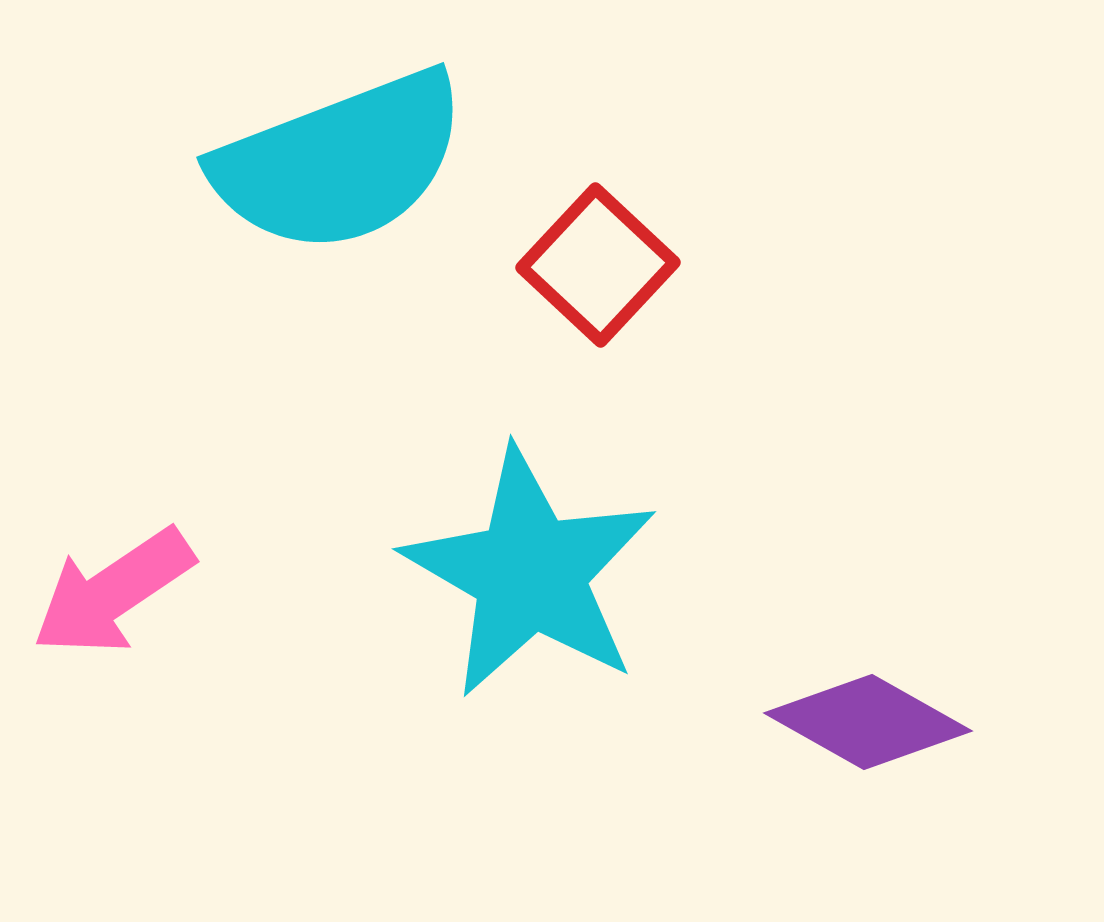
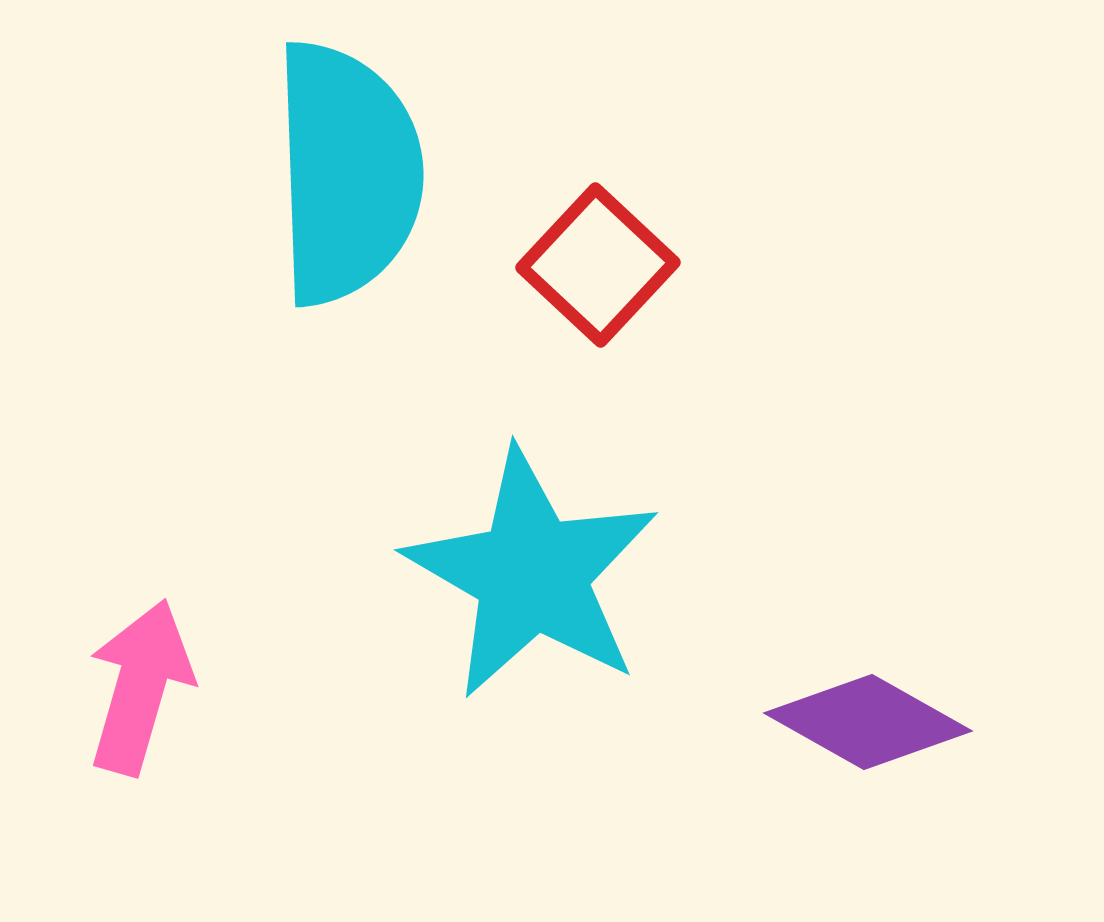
cyan semicircle: moved 7 px right, 11 px down; rotated 71 degrees counterclockwise
cyan star: moved 2 px right, 1 px down
pink arrow: moved 27 px right, 95 px down; rotated 140 degrees clockwise
